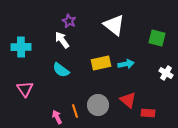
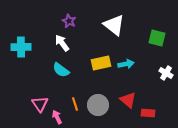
white arrow: moved 3 px down
pink triangle: moved 15 px right, 15 px down
orange line: moved 7 px up
